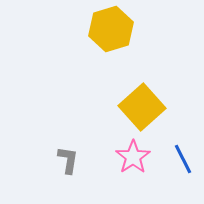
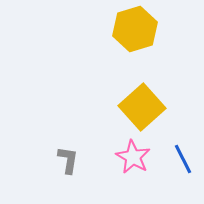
yellow hexagon: moved 24 px right
pink star: rotated 8 degrees counterclockwise
